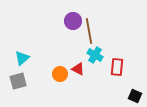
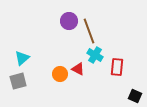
purple circle: moved 4 px left
brown line: rotated 10 degrees counterclockwise
